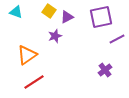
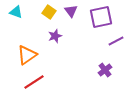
yellow square: moved 1 px down
purple triangle: moved 4 px right, 6 px up; rotated 40 degrees counterclockwise
purple line: moved 1 px left, 2 px down
